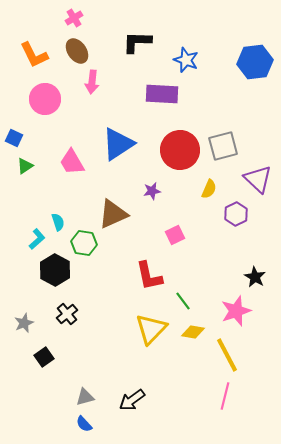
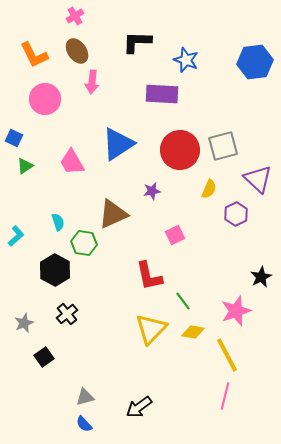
pink cross: moved 1 px right, 2 px up
cyan L-shape: moved 21 px left, 3 px up
black star: moved 6 px right; rotated 15 degrees clockwise
black arrow: moved 7 px right, 7 px down
